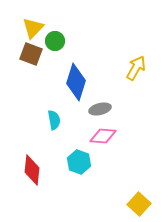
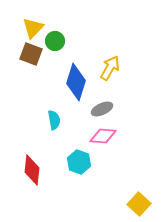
yellow arrow: moved 26 px left
gray ellipse: moved 2 px right; rotated 10 degrees counterclockwise
